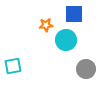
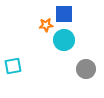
blue square: moved 10 px left
cyan circle: moved 2 px left
